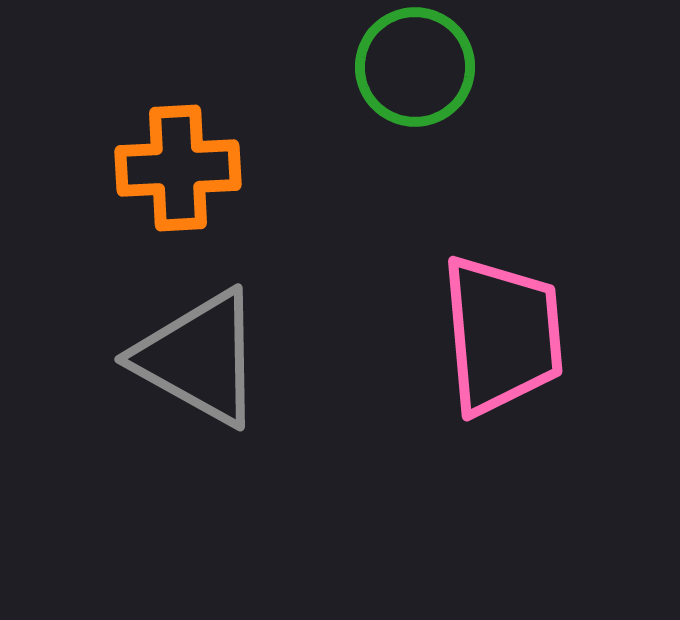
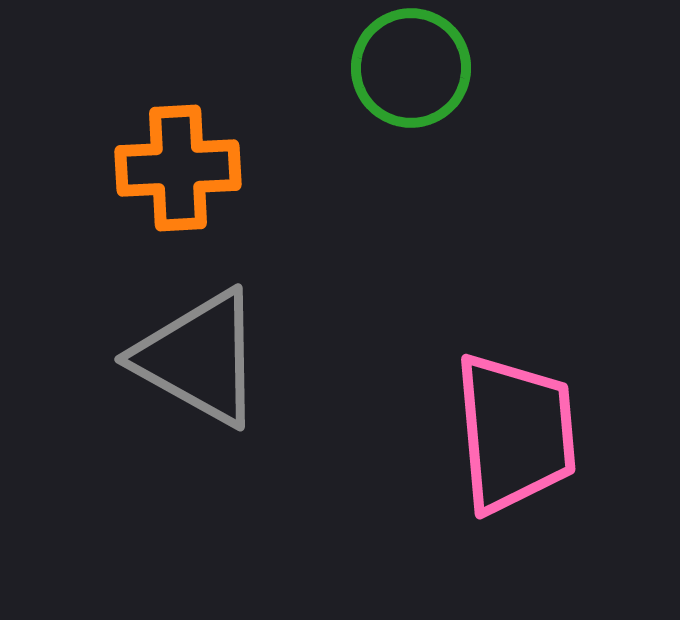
green circle: moved 4 px left, 1 px down
pink trapezoid: moved 13 px right, 98 px down
